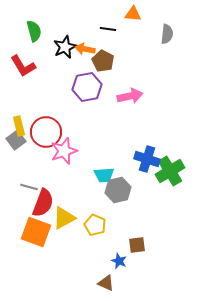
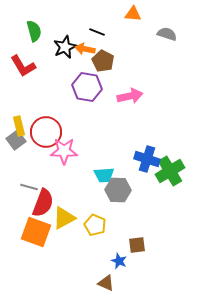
black line: moved 11 px left, 3 px down; rotated 14 degrees clockwise
gray semicircle: rotated 78 degrees counterclockwise
purple hexagon: rotated 20 degrees clockwise
pink star: rotated 20 degrees clockwise
gray hexagon: rotated 15 degrees clockwise
